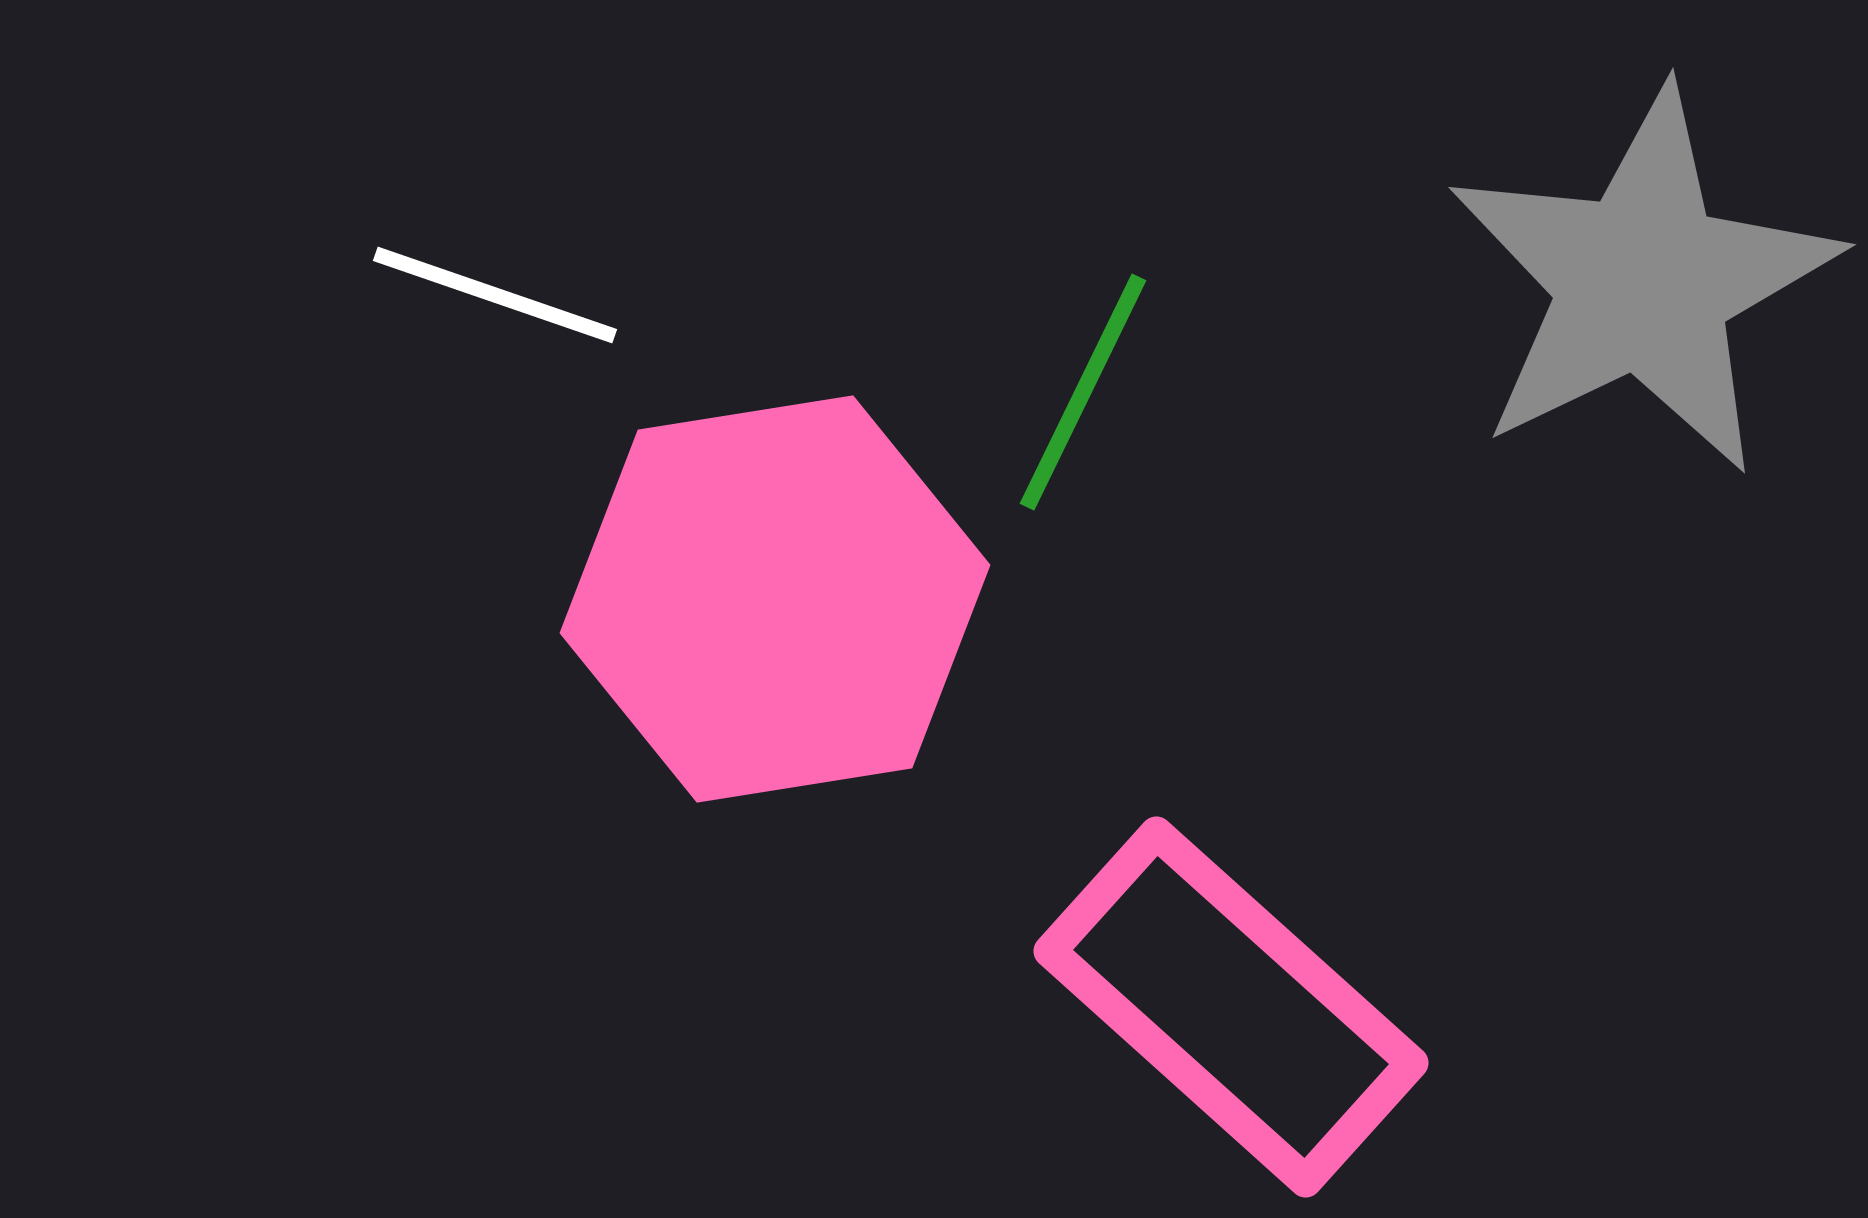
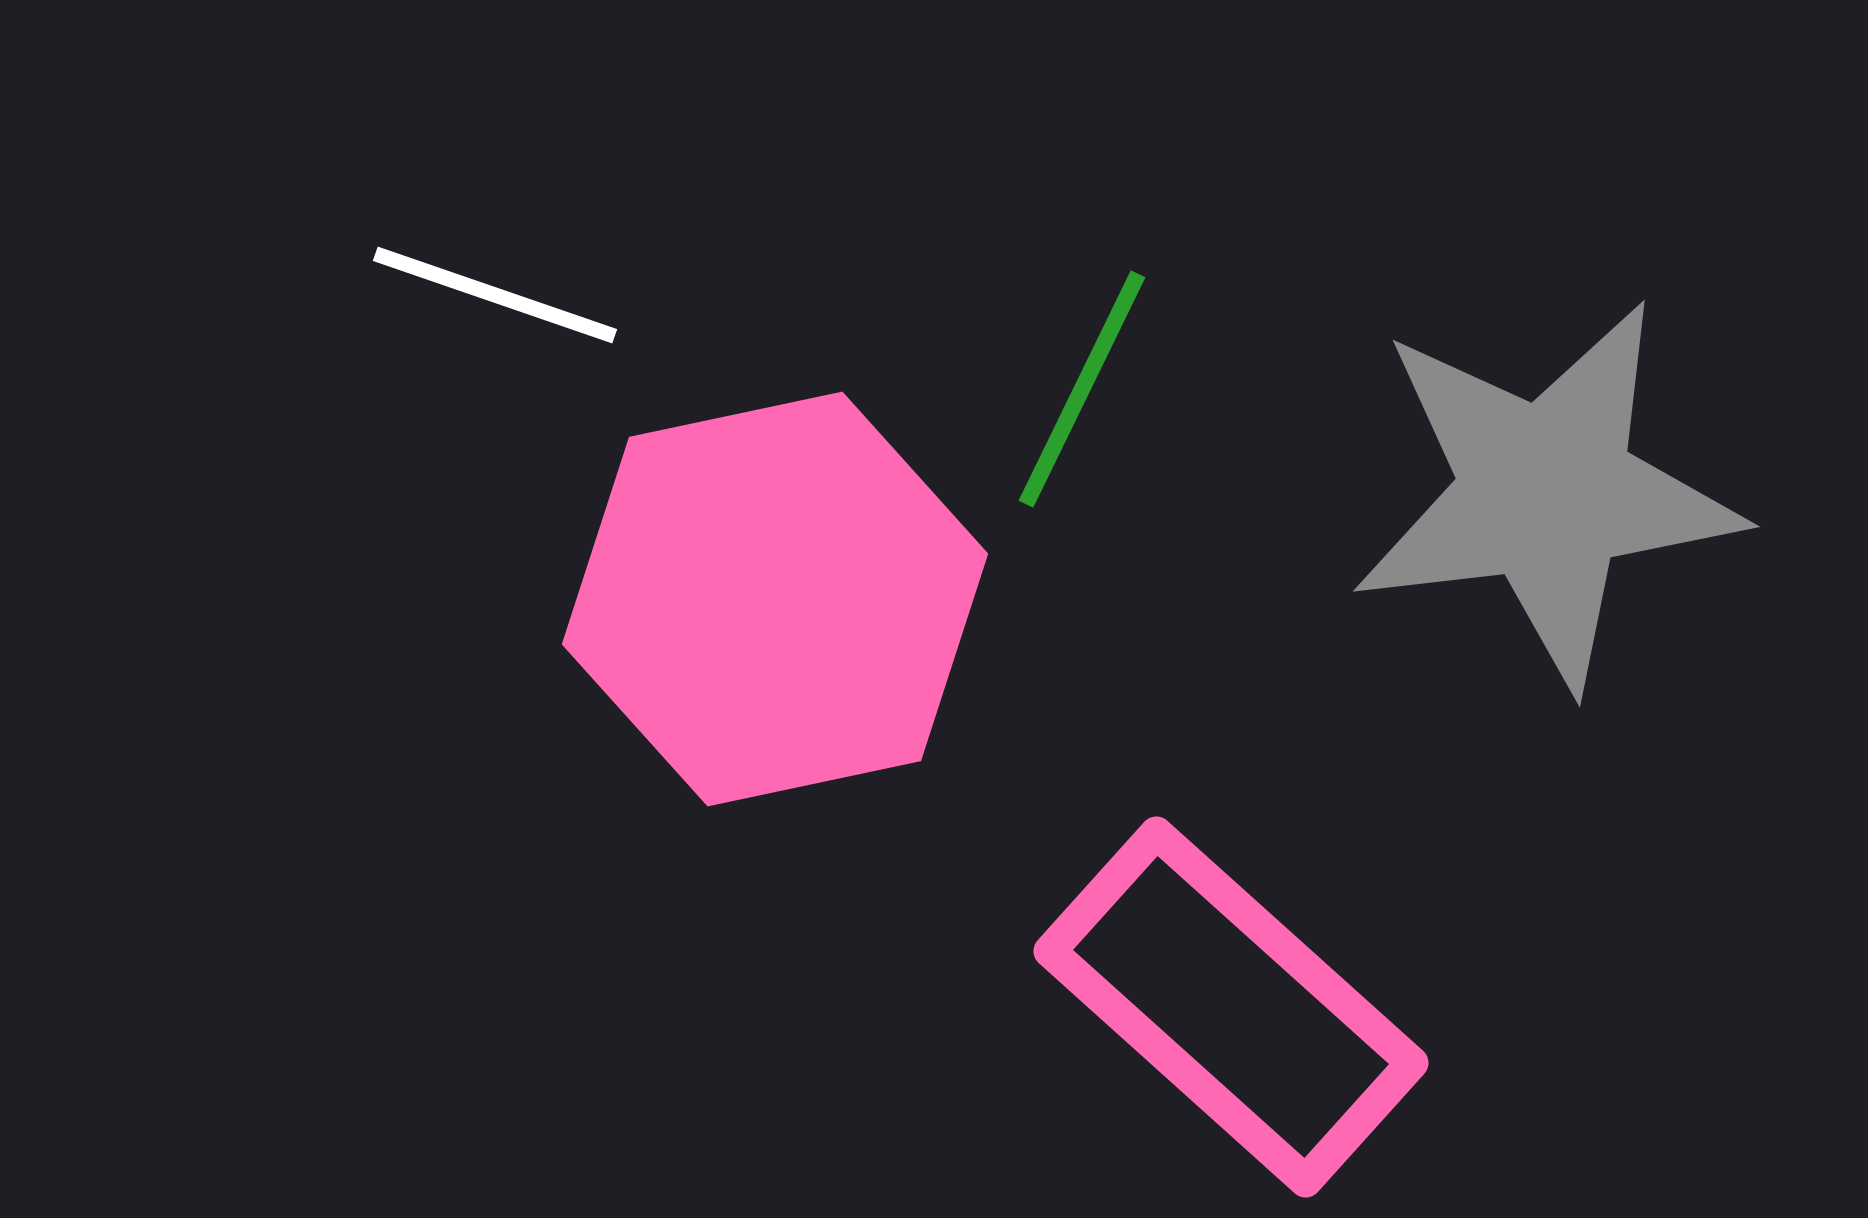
gray star: moved 97 px left, 211 px down; rotated 19 degrees clockwise
green line: moved 1 px left, 3 px up
pink hexagon: rotated 3 degrees counterclockwise
